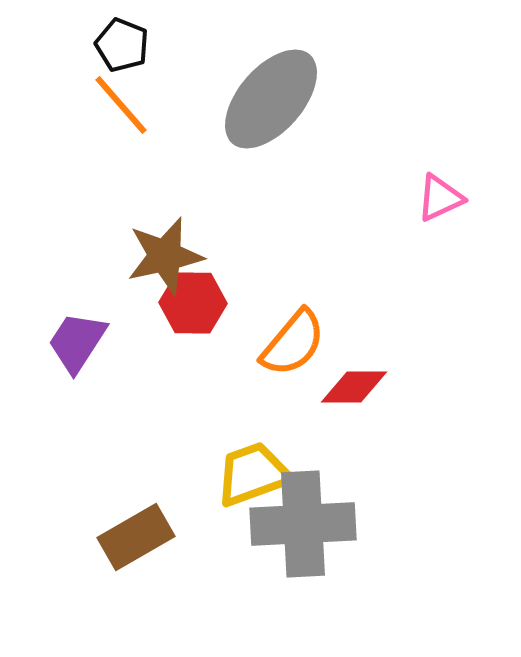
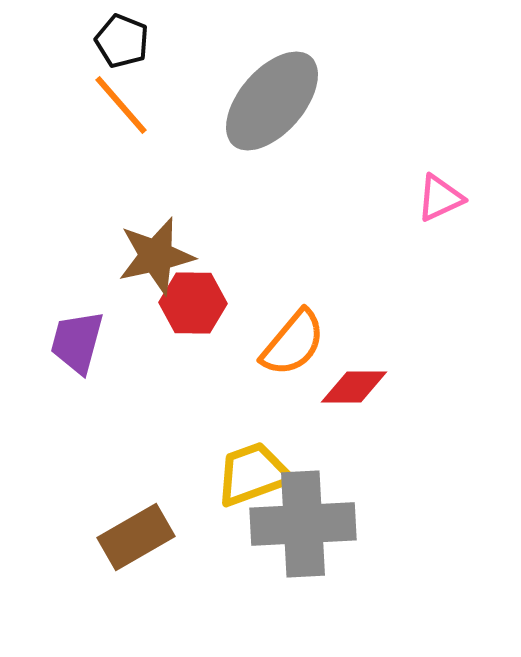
black pentagon: moved 4 px up
gray ellipse: moved 1 px right, 2 px down
brown star: moved 9 px left
purple trapezoid: rotated 18 degrees counterclockwise
